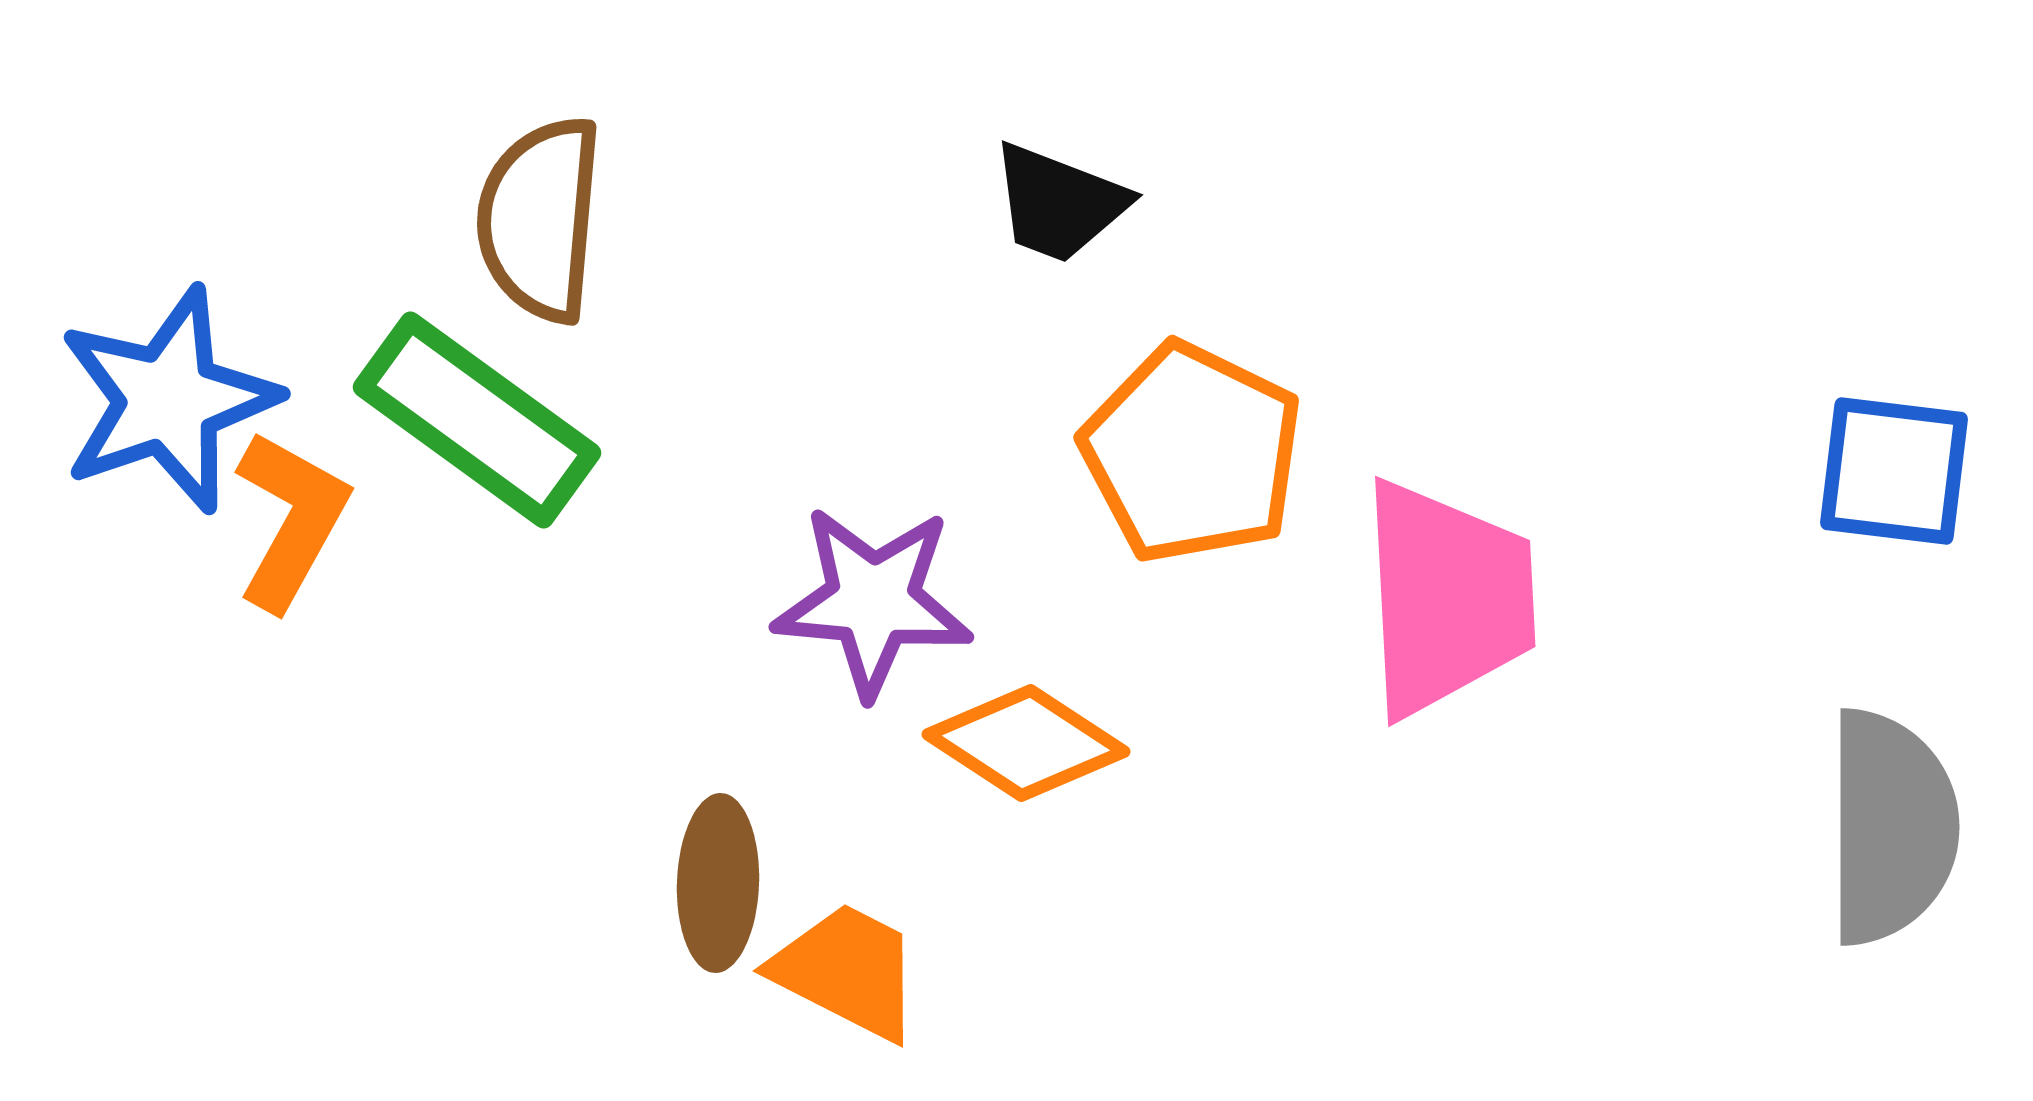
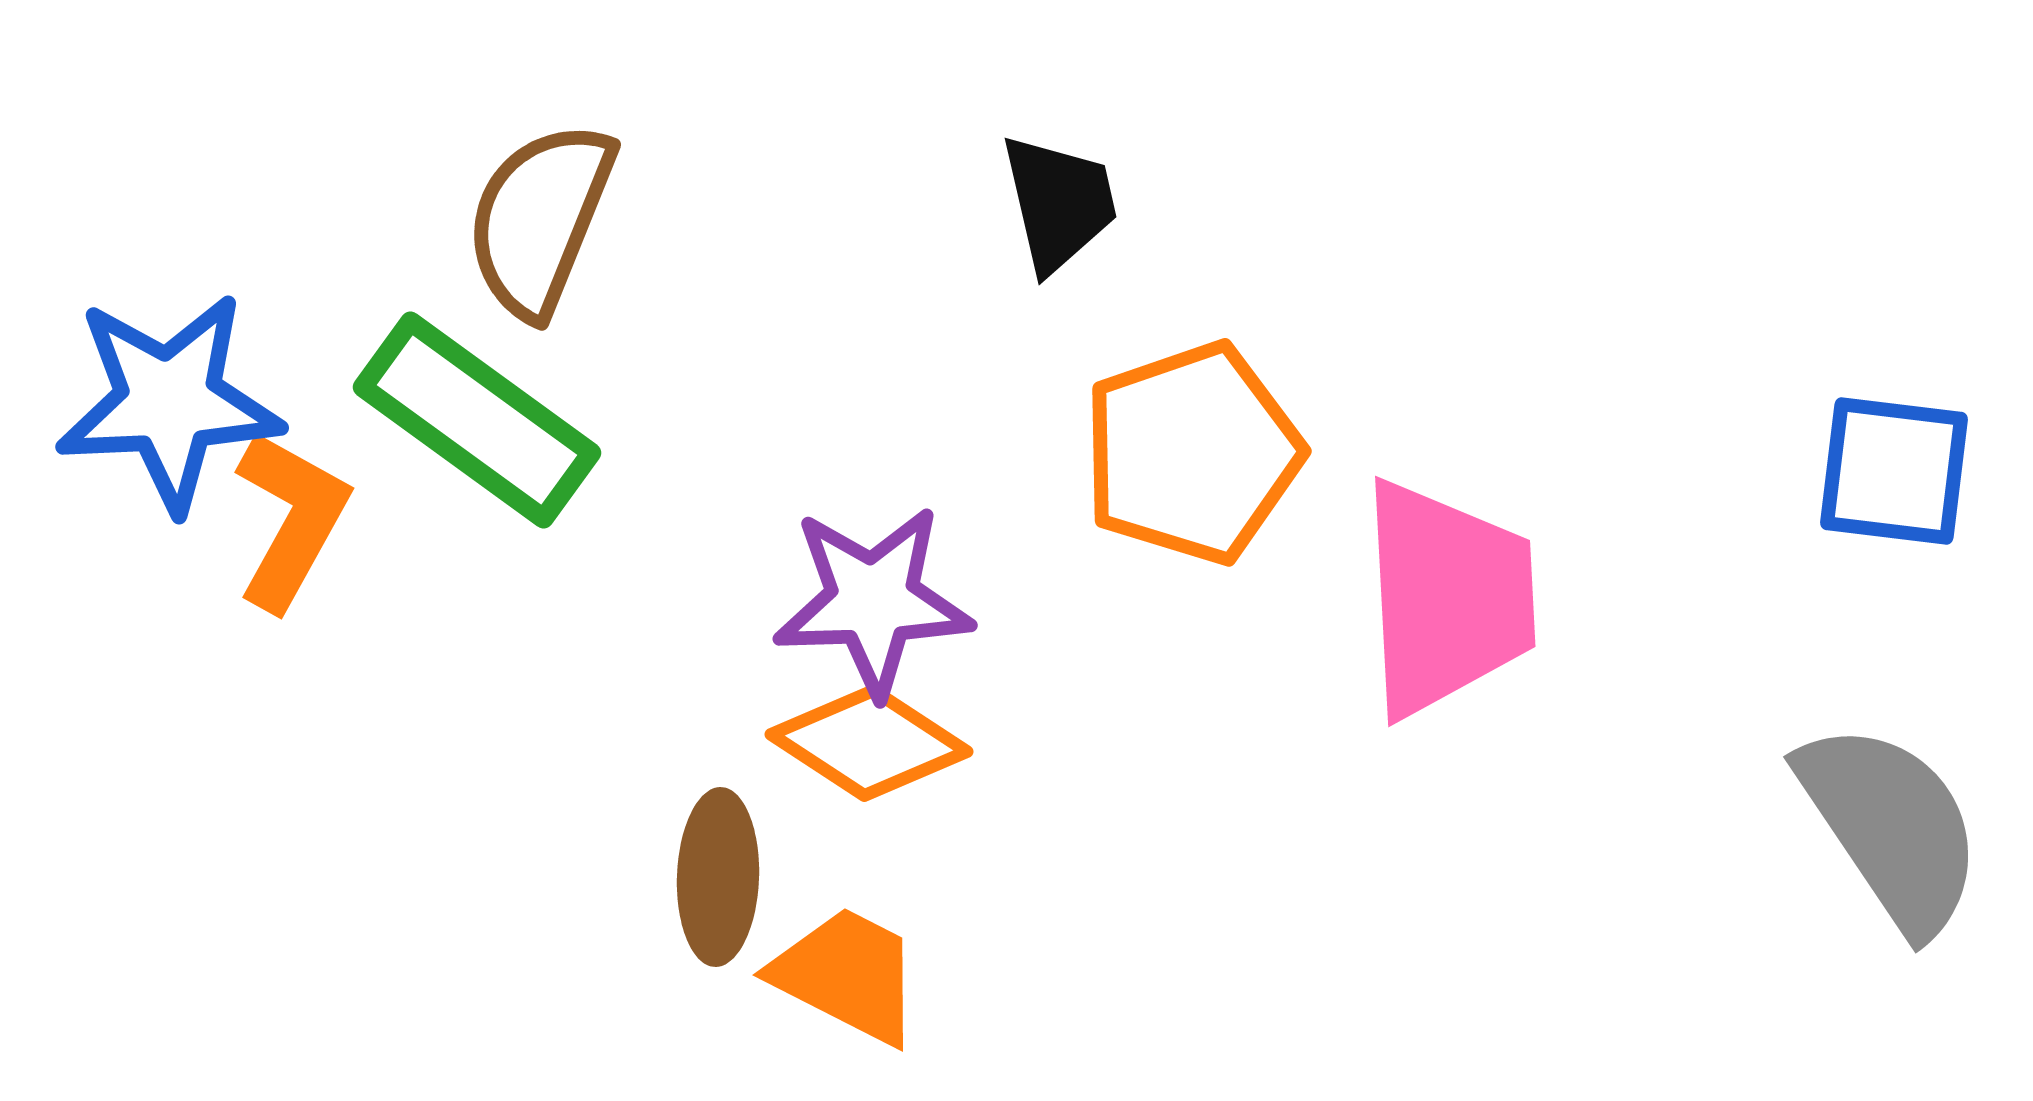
black trapezoid: rotated 124 degrees counterclockwise
brown semicircle: rotated 17 degrees clockwise
blue star: moved 1 px right, 2 px down; rotated 16 degrees clockwise
orange pentagon: rotated 27 degrees clockwise
purple star: rotated 7 degrees counterclockwise
orange diamond: moved 157 px left
gray semicircle: rotated 34 degrees counterclockwise
brown ellipse: moved 6 px up
orange trapezoid: moved 4 px down
